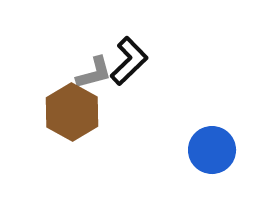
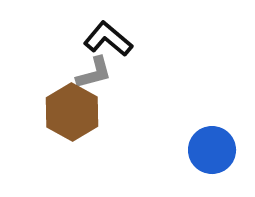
black L-shape: moved 21 px left, 22 px up; rotated 96 degrees counterclockwise
